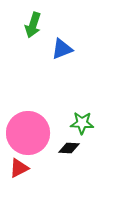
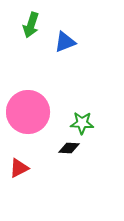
green arrow: moved 2 px left
blue triangle: moved 3 px right, 7 px up
pink circle: moved 21 px up
